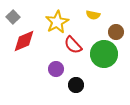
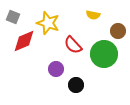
gray square: rotated 24 degrees counterclockwise
yellow star: moved 9 px left, 1 px down; rotated 25 degrees counterclockwise
brown circle: moved 2 px right, 1 px up
